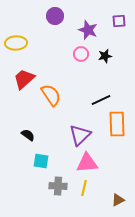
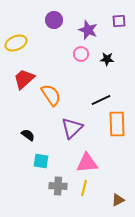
purple circle: moved 1 px left, 4 px down
yellow ellipse: rotated 20 degrees counterclockwise
black star: moved 2 px right, 3 px down; rotated 16 degrees clockwise
purple triangle: moved 8 px left, 7 px up
